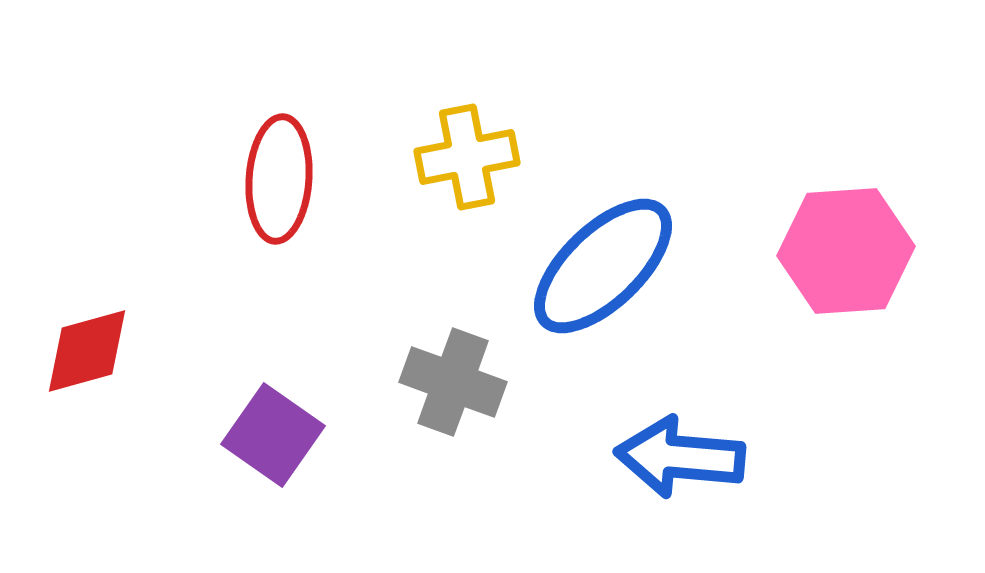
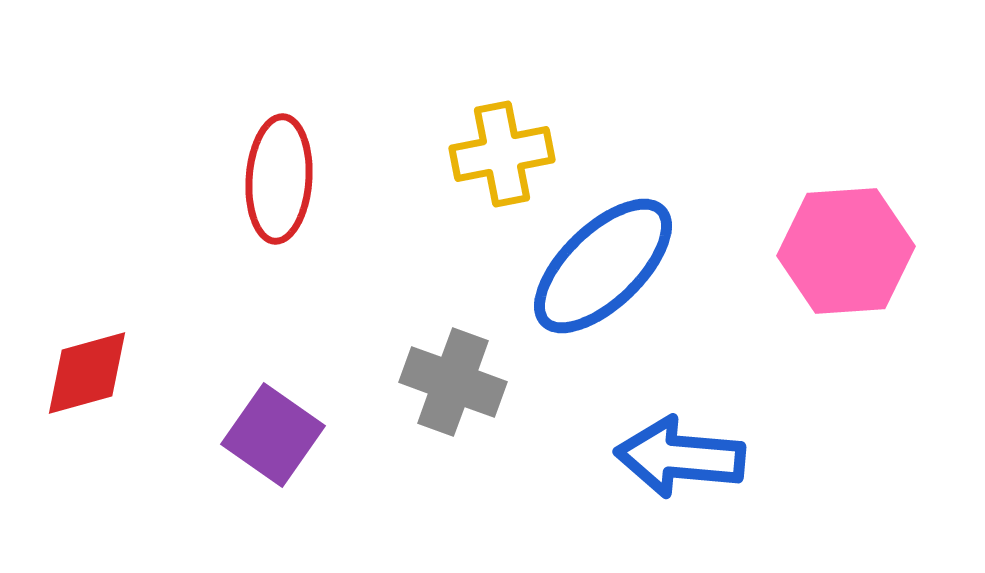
yellow cross: moved 35 px right, 3 px up
red diamond: moved 22 px down
